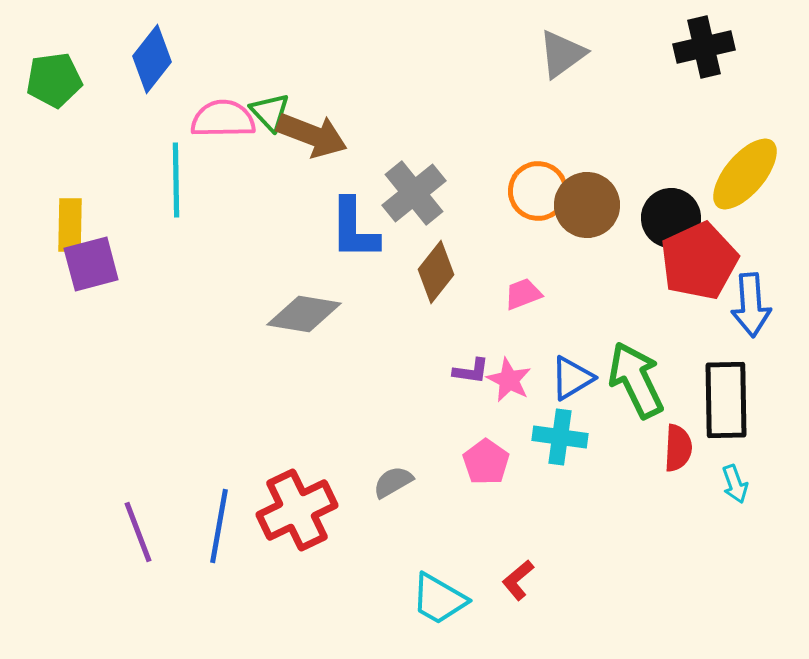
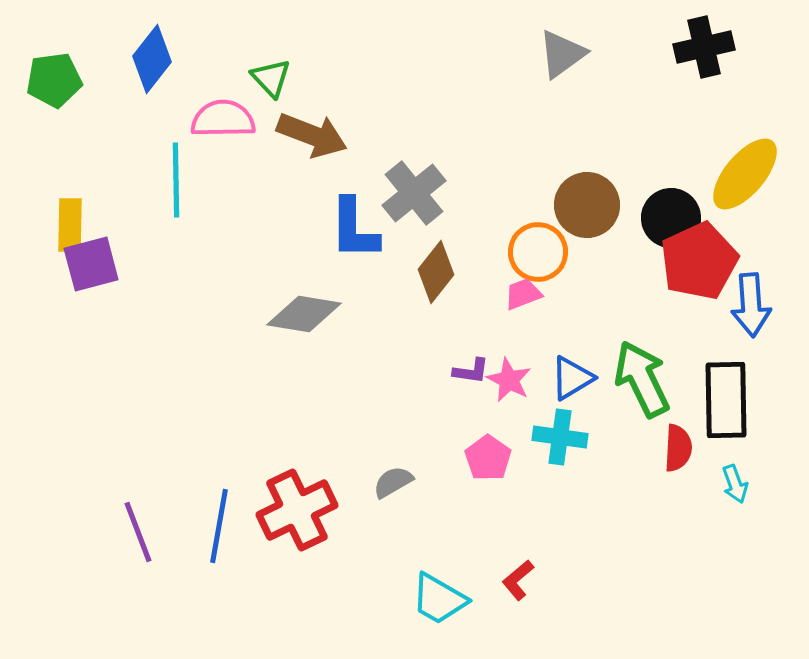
green triangle: moved 1 px right, 34 px up
orange circle: moved 61 px down
green arrow: moved 6 px right, 1 px up
pink pentagon: moved 2 px right, 4 px up
